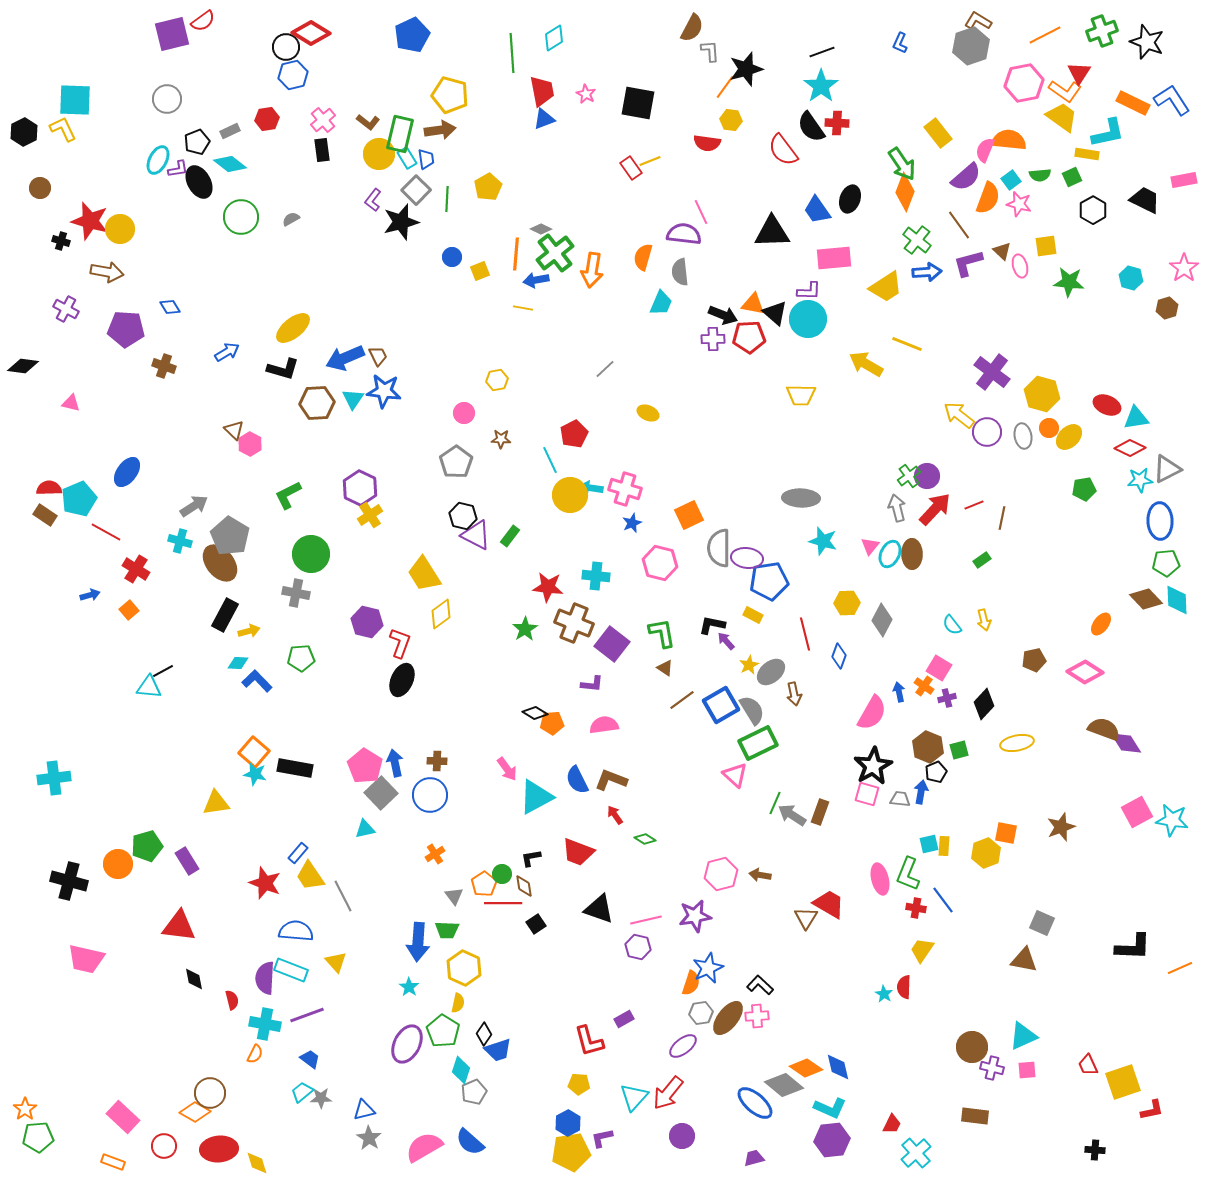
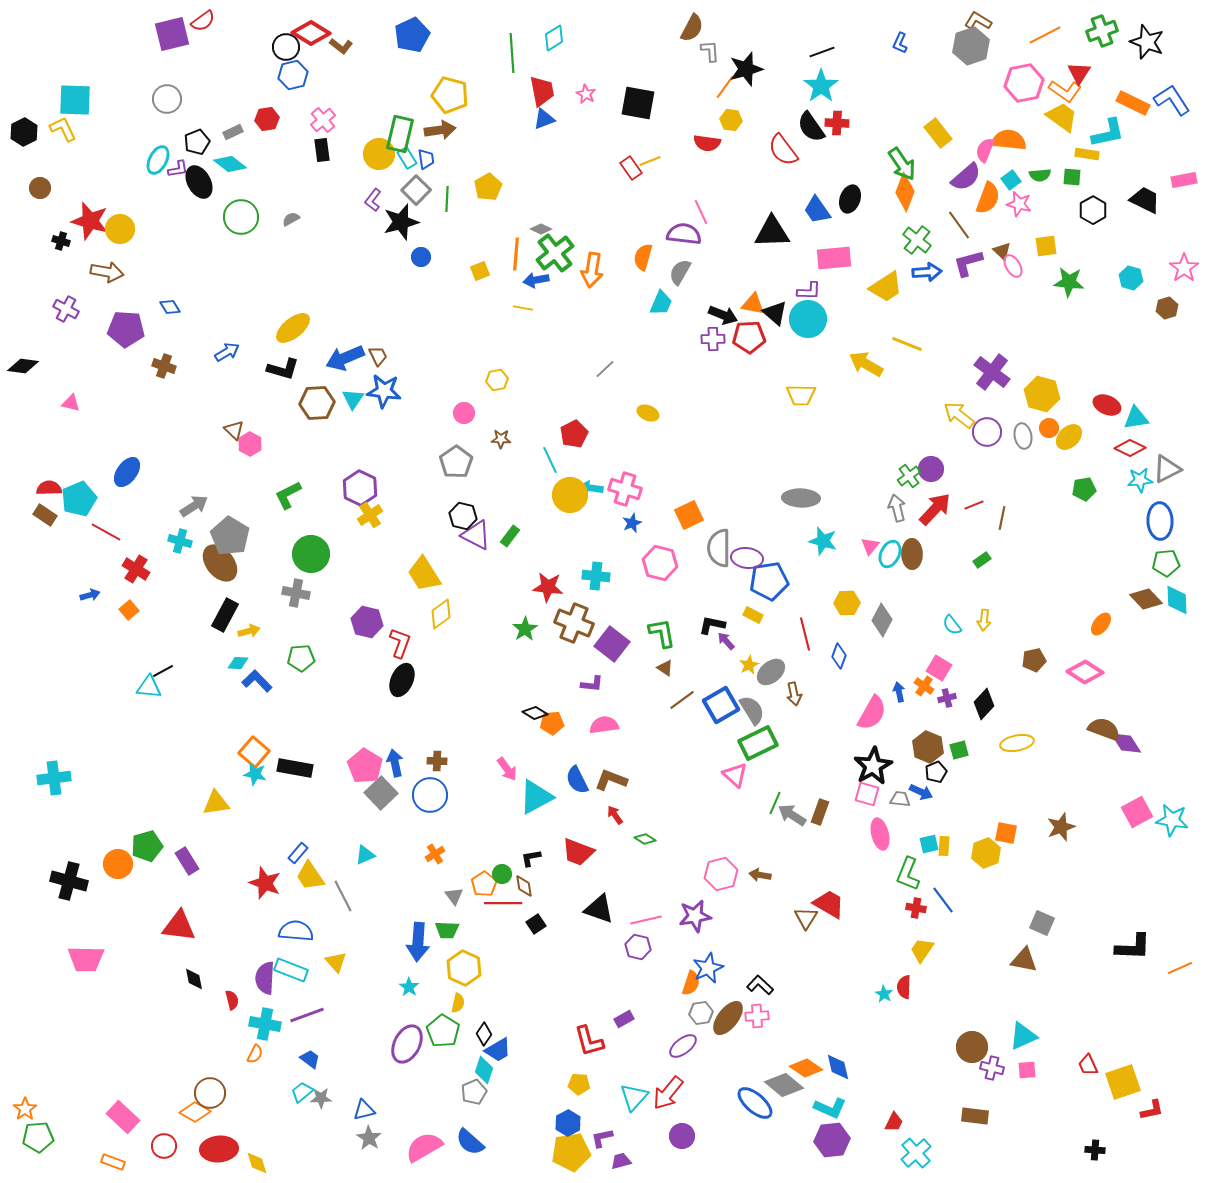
brown L-shape at (368, 122): moved 27 px left, 76 px up
gray rectangle at (230, 131): moved 3 px right, 1 px down
green square at (1072, 177): rotated 30 degrees clockwise
blue circle at (452, 257): moved 31 px left
pink ellipse at (1020, 266): moved 7 px left; rotated 15 degrees counterclockwise
gray semicircle at (680, 272): rotated 36 degrees clockwise
purple circle at (927, 476): moved 4 px right, 7 px up
yellow arrow at (984, 620): rotated 20 degrees clockwise
blue arrow at (921, 792): rotated 105 degrees clockwise
cyan triangle at (365, 829): moved 26 px down; rotated 10 degrees counterclockwise
pink ellipse at (880, 879): moved 45 px up
pink trapezoid at (86, 959): rotated 12 degrees counterclockwise
blue trapezoid at (498, 1050): rotated 12 degrees counterclockwise
cyan diamond at (461, 1070): moved 23 px right
red trapezoid at (892, 1124): moved 2 px right, 2 px up
purple trapezoid at (754, 1158): moved 133 px left, 3 px down
